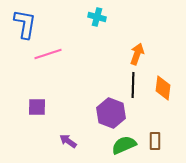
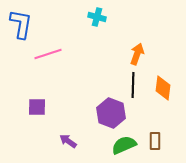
blue L-shape: moved 4 px left
